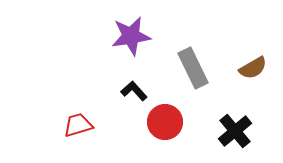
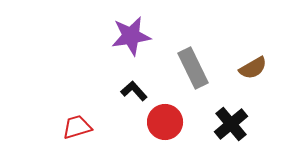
red trapezoid: moved 1 px left, 2 px down
black cross: moved 4 px left, 7 px up
